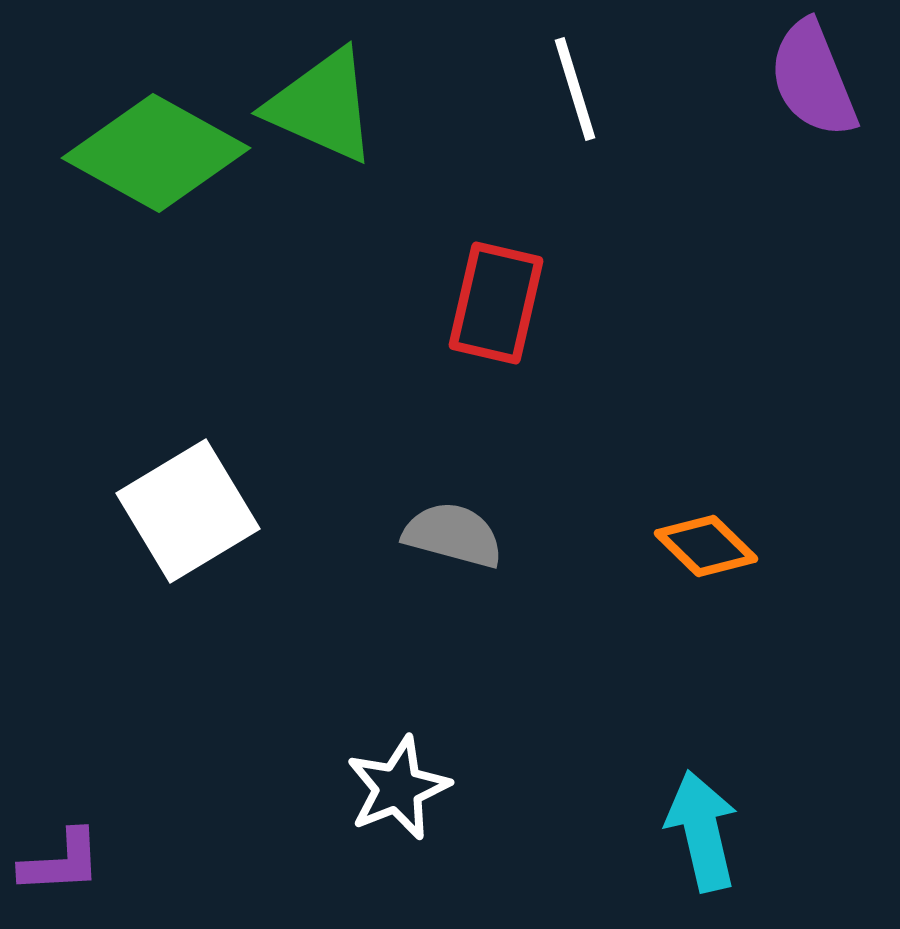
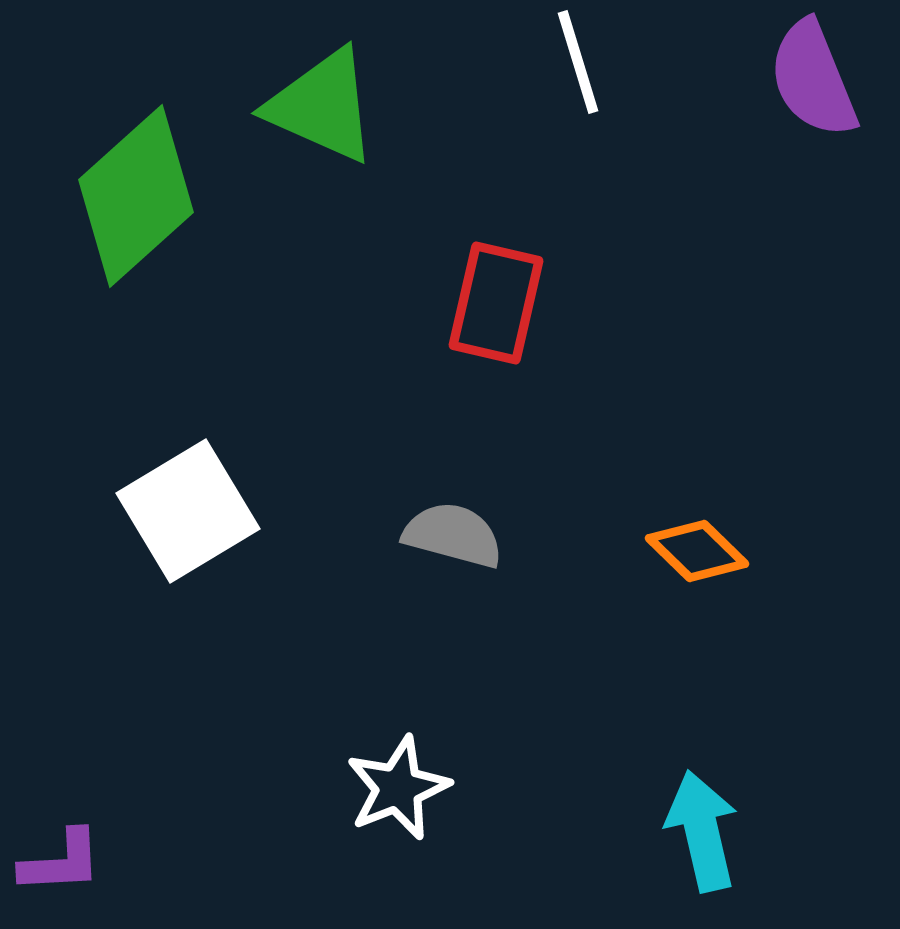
white line: moved 3 px right, 27 px up
green diamond: moved 20 px left, 43 px down; rotated 71 degrees counterclockwise
orange diamond: moved 9 px left, 5 px down
